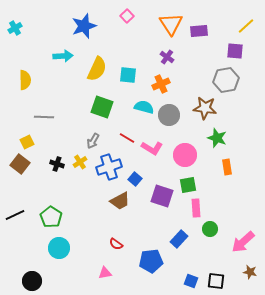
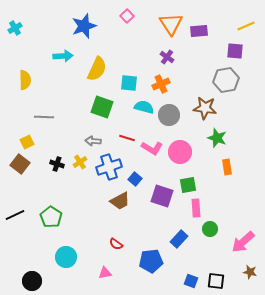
yellow line at (246, 26): rotated 18 degrees clockwise
cyan square at (128, 75): moved 1 px right, 8 px down
red line at (127, 138): rotated 14 degrees counterclockwise
gray arrow at (93, 141): rotated 63 degrees clockwise
pink circle at (185, 155): moved 5 px left, 3 px up
cyan circle at (59, 248): moved 7 px right, 9 px down
